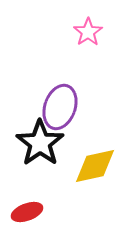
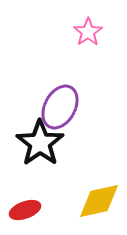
purple ellipse: rotated 9 degrees clockwise
yellow diamond: moved 4 px right, 35 px down
red ellipse: moved 2 px left, 2 px up
